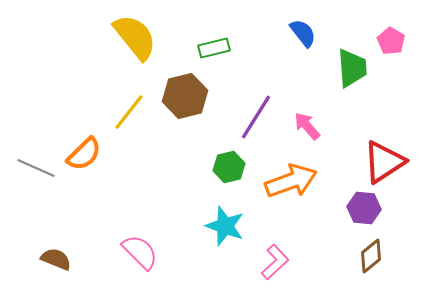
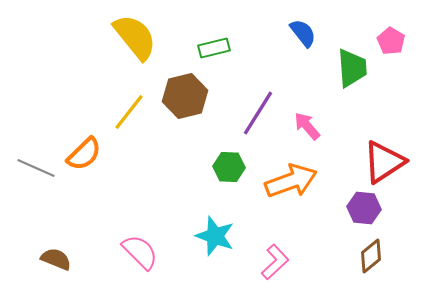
purple line: moved 2 px right, 4 px up
green hexagon: rotated 16 degrees clockwise
cyan star: moved 10 px left, 10 px down
